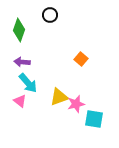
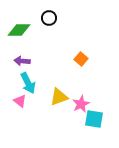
black circle: moved 1 px left, 3 px down
green diamond: rotated 70 degrees clockwise
purple arrow: moved 1 px up
cyan arrow: rotated 15 degrees clockwise
pink star: moved 5 px right; rotated 12 degrees counterclockwise
